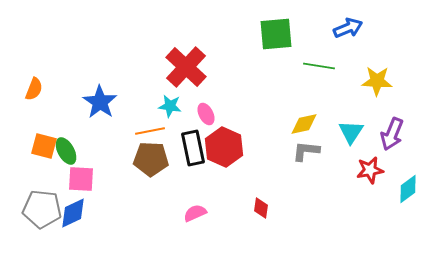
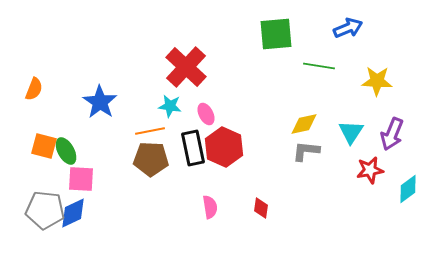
gray pentagon: moved 3 px right, 1 px down
pink semicircle: moved 15 px right, 6 px up; rotated 105 degrees clockwise
